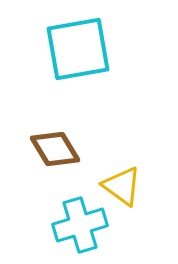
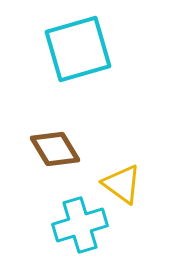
cyan square: rotated 6 degrees counterclockwise
yellow triangle: moved 2 px up
